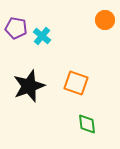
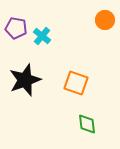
black star: moved 4 px left, 6 px up
